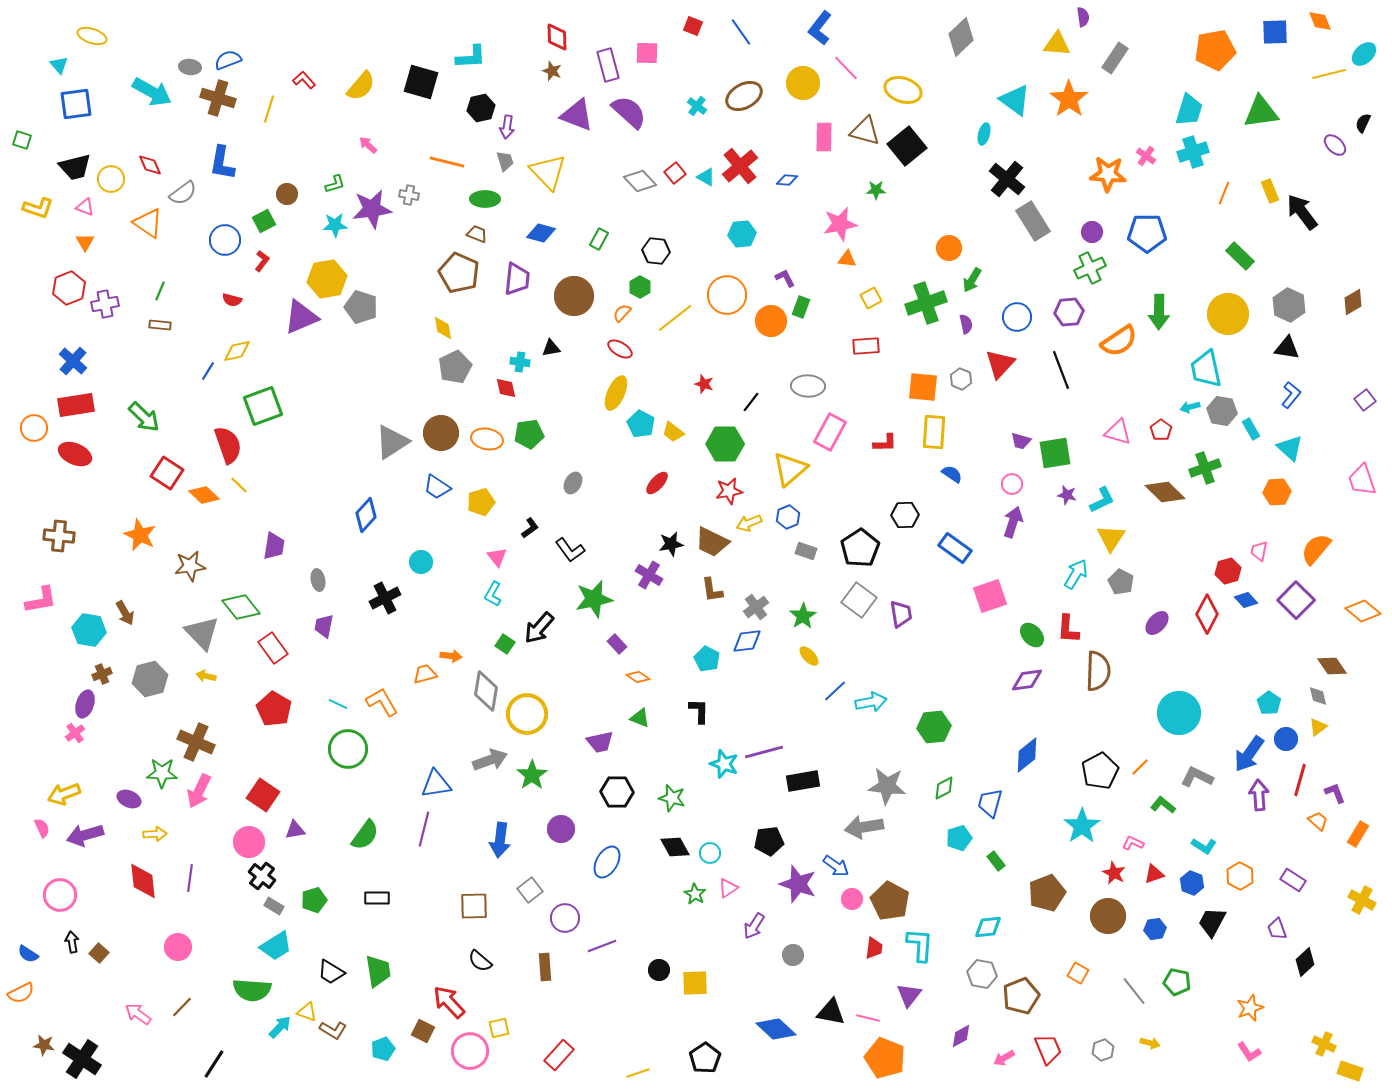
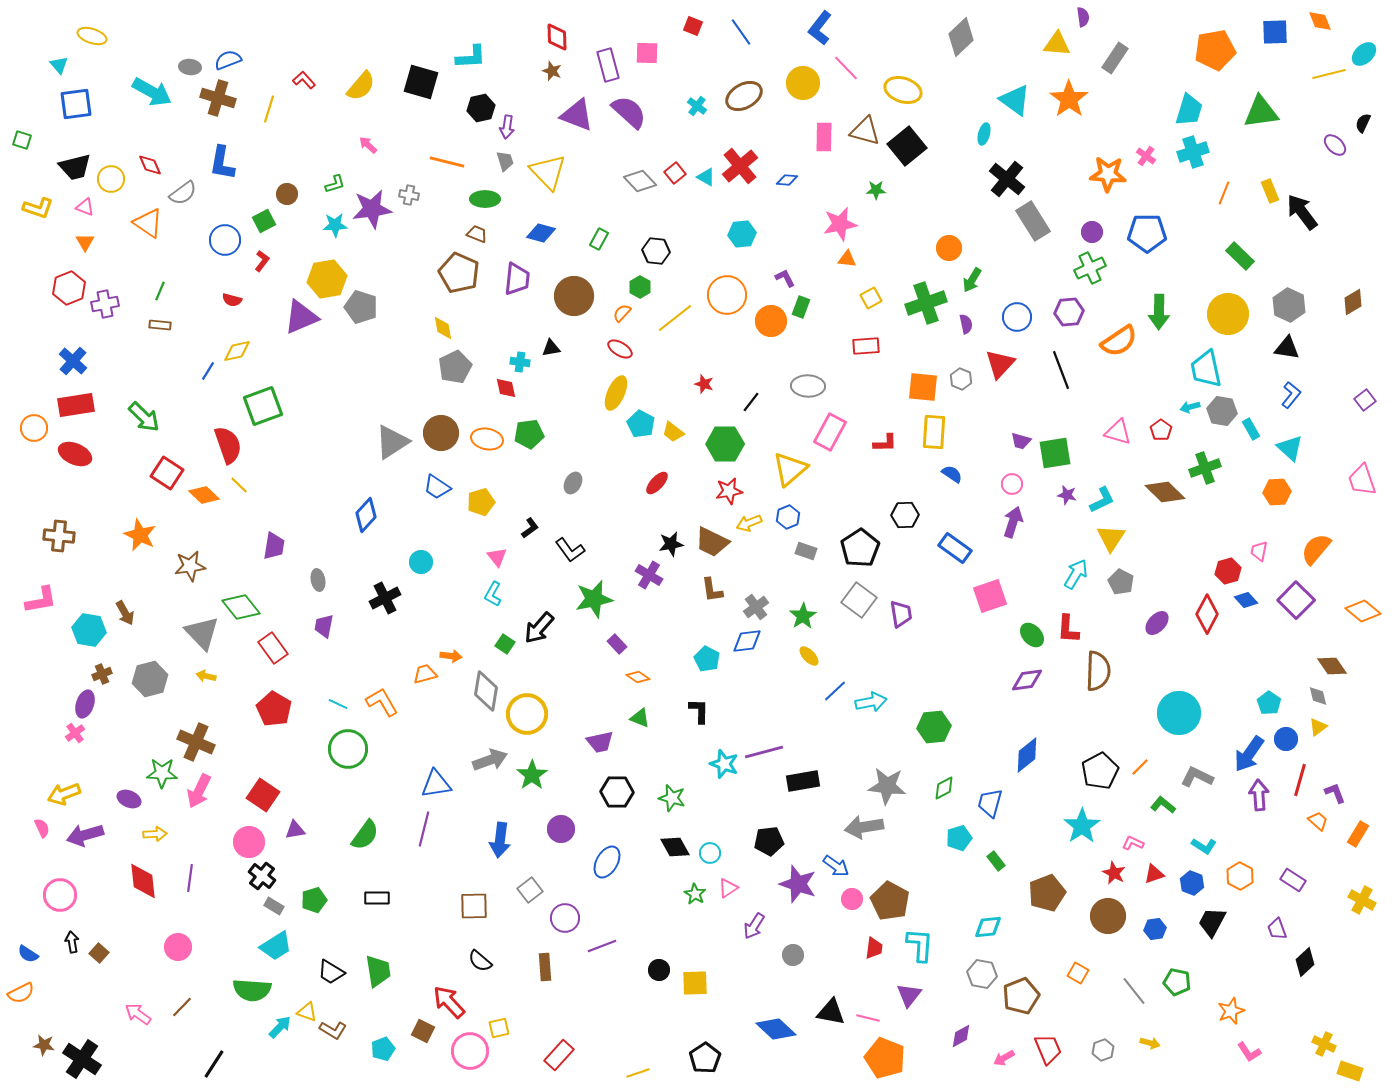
orange star at (1250, 1008): moved 19 px left, 3 px down
